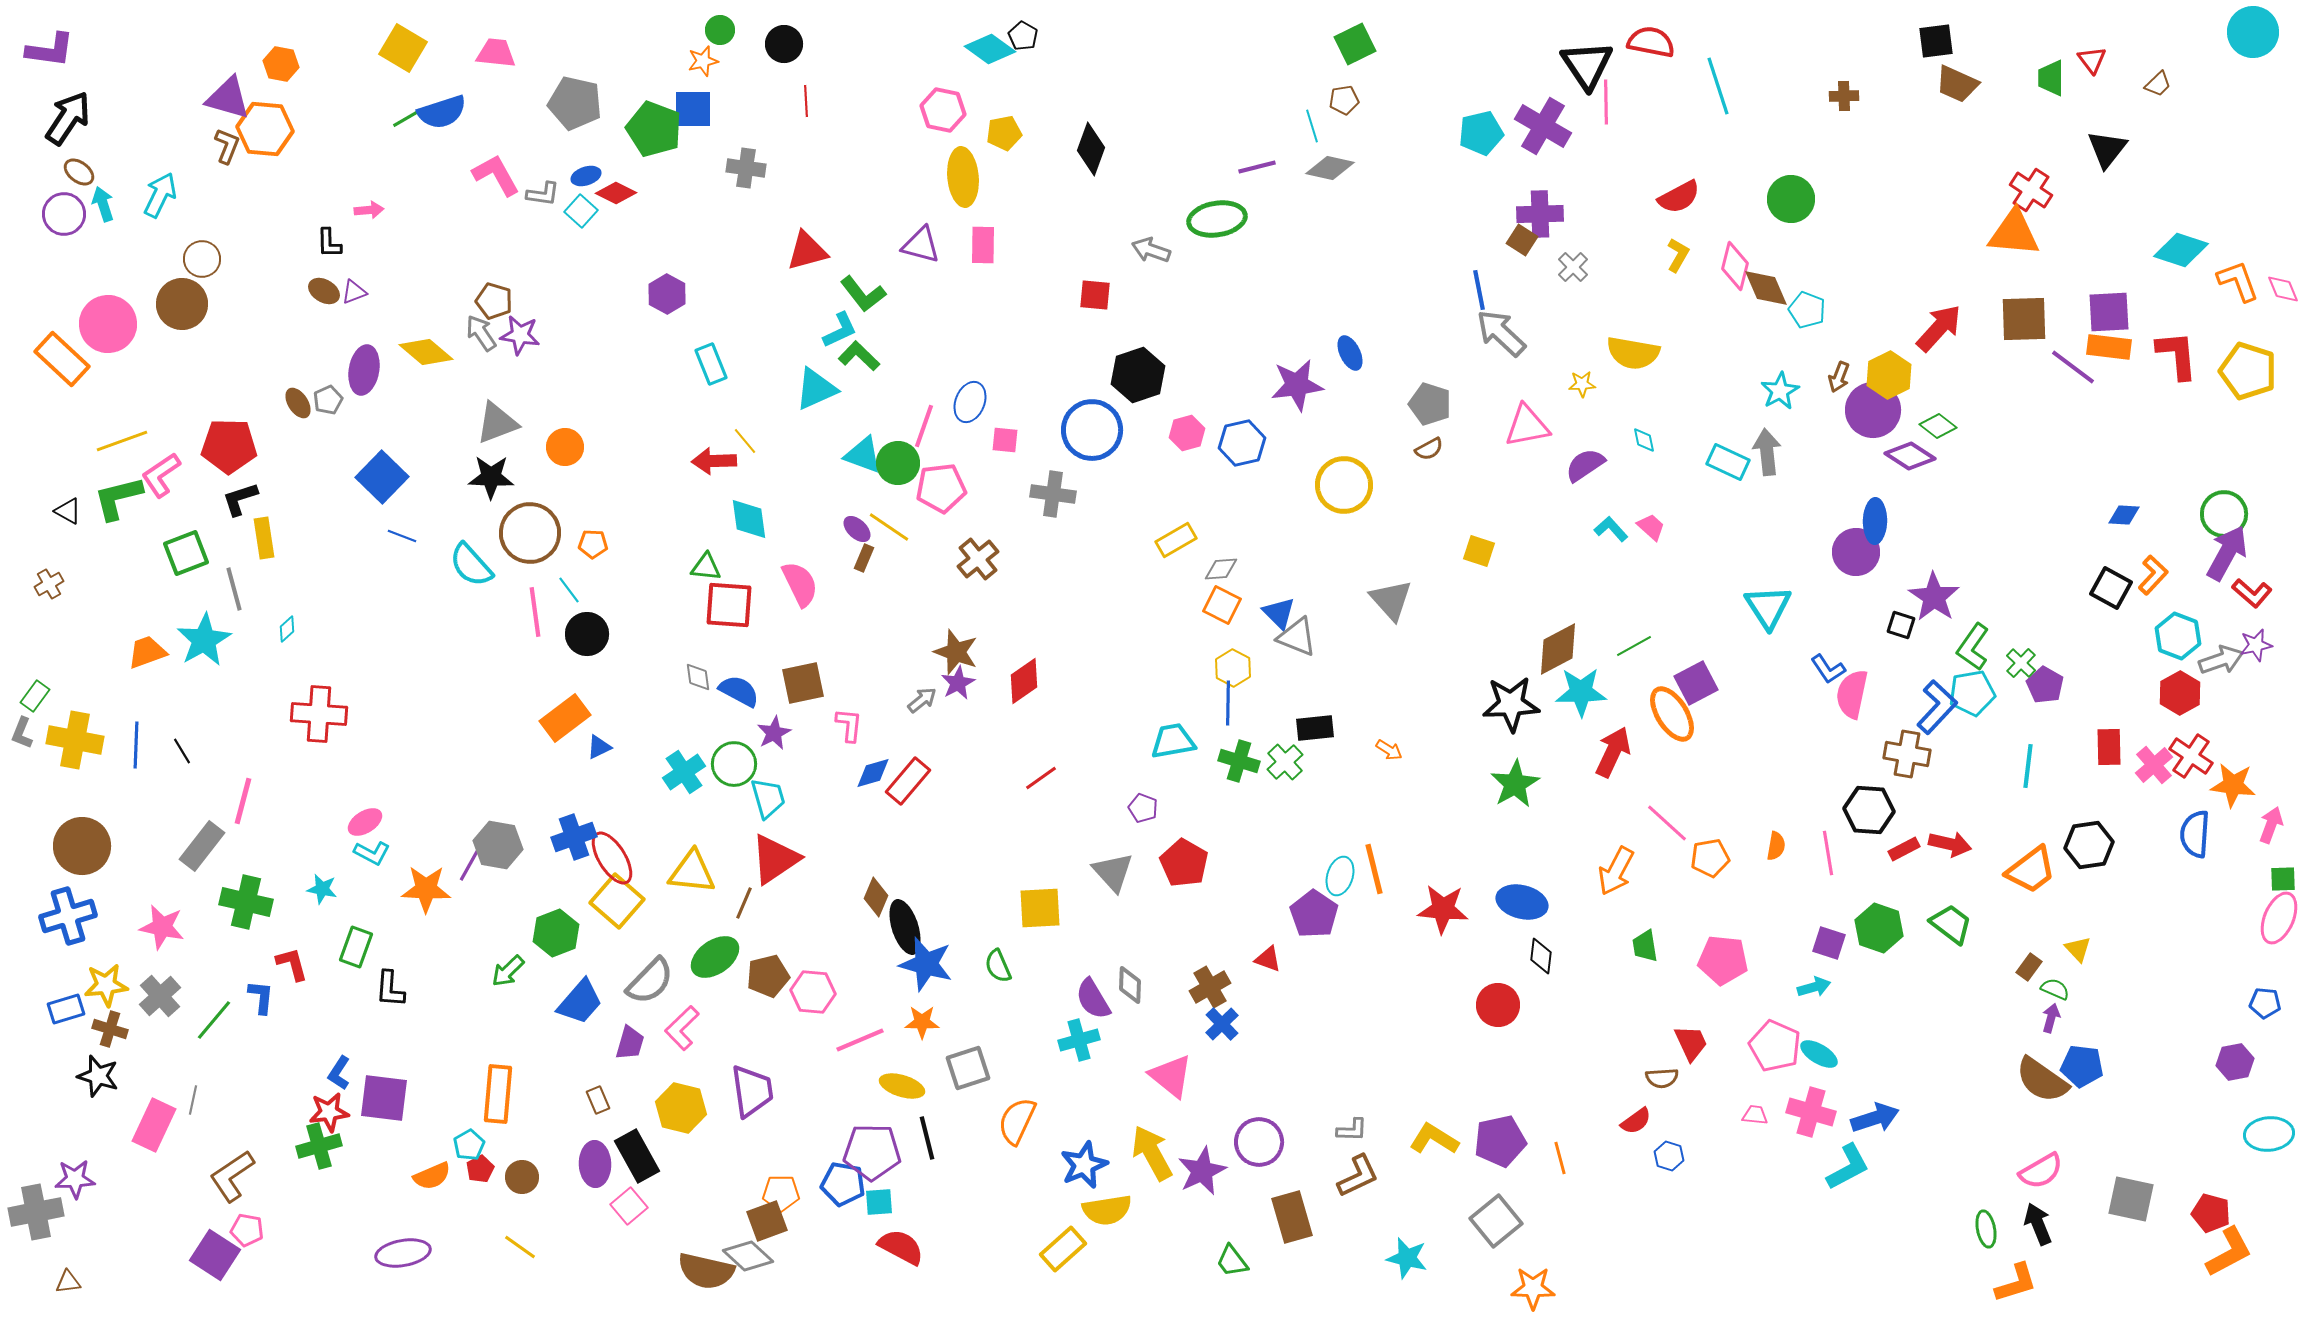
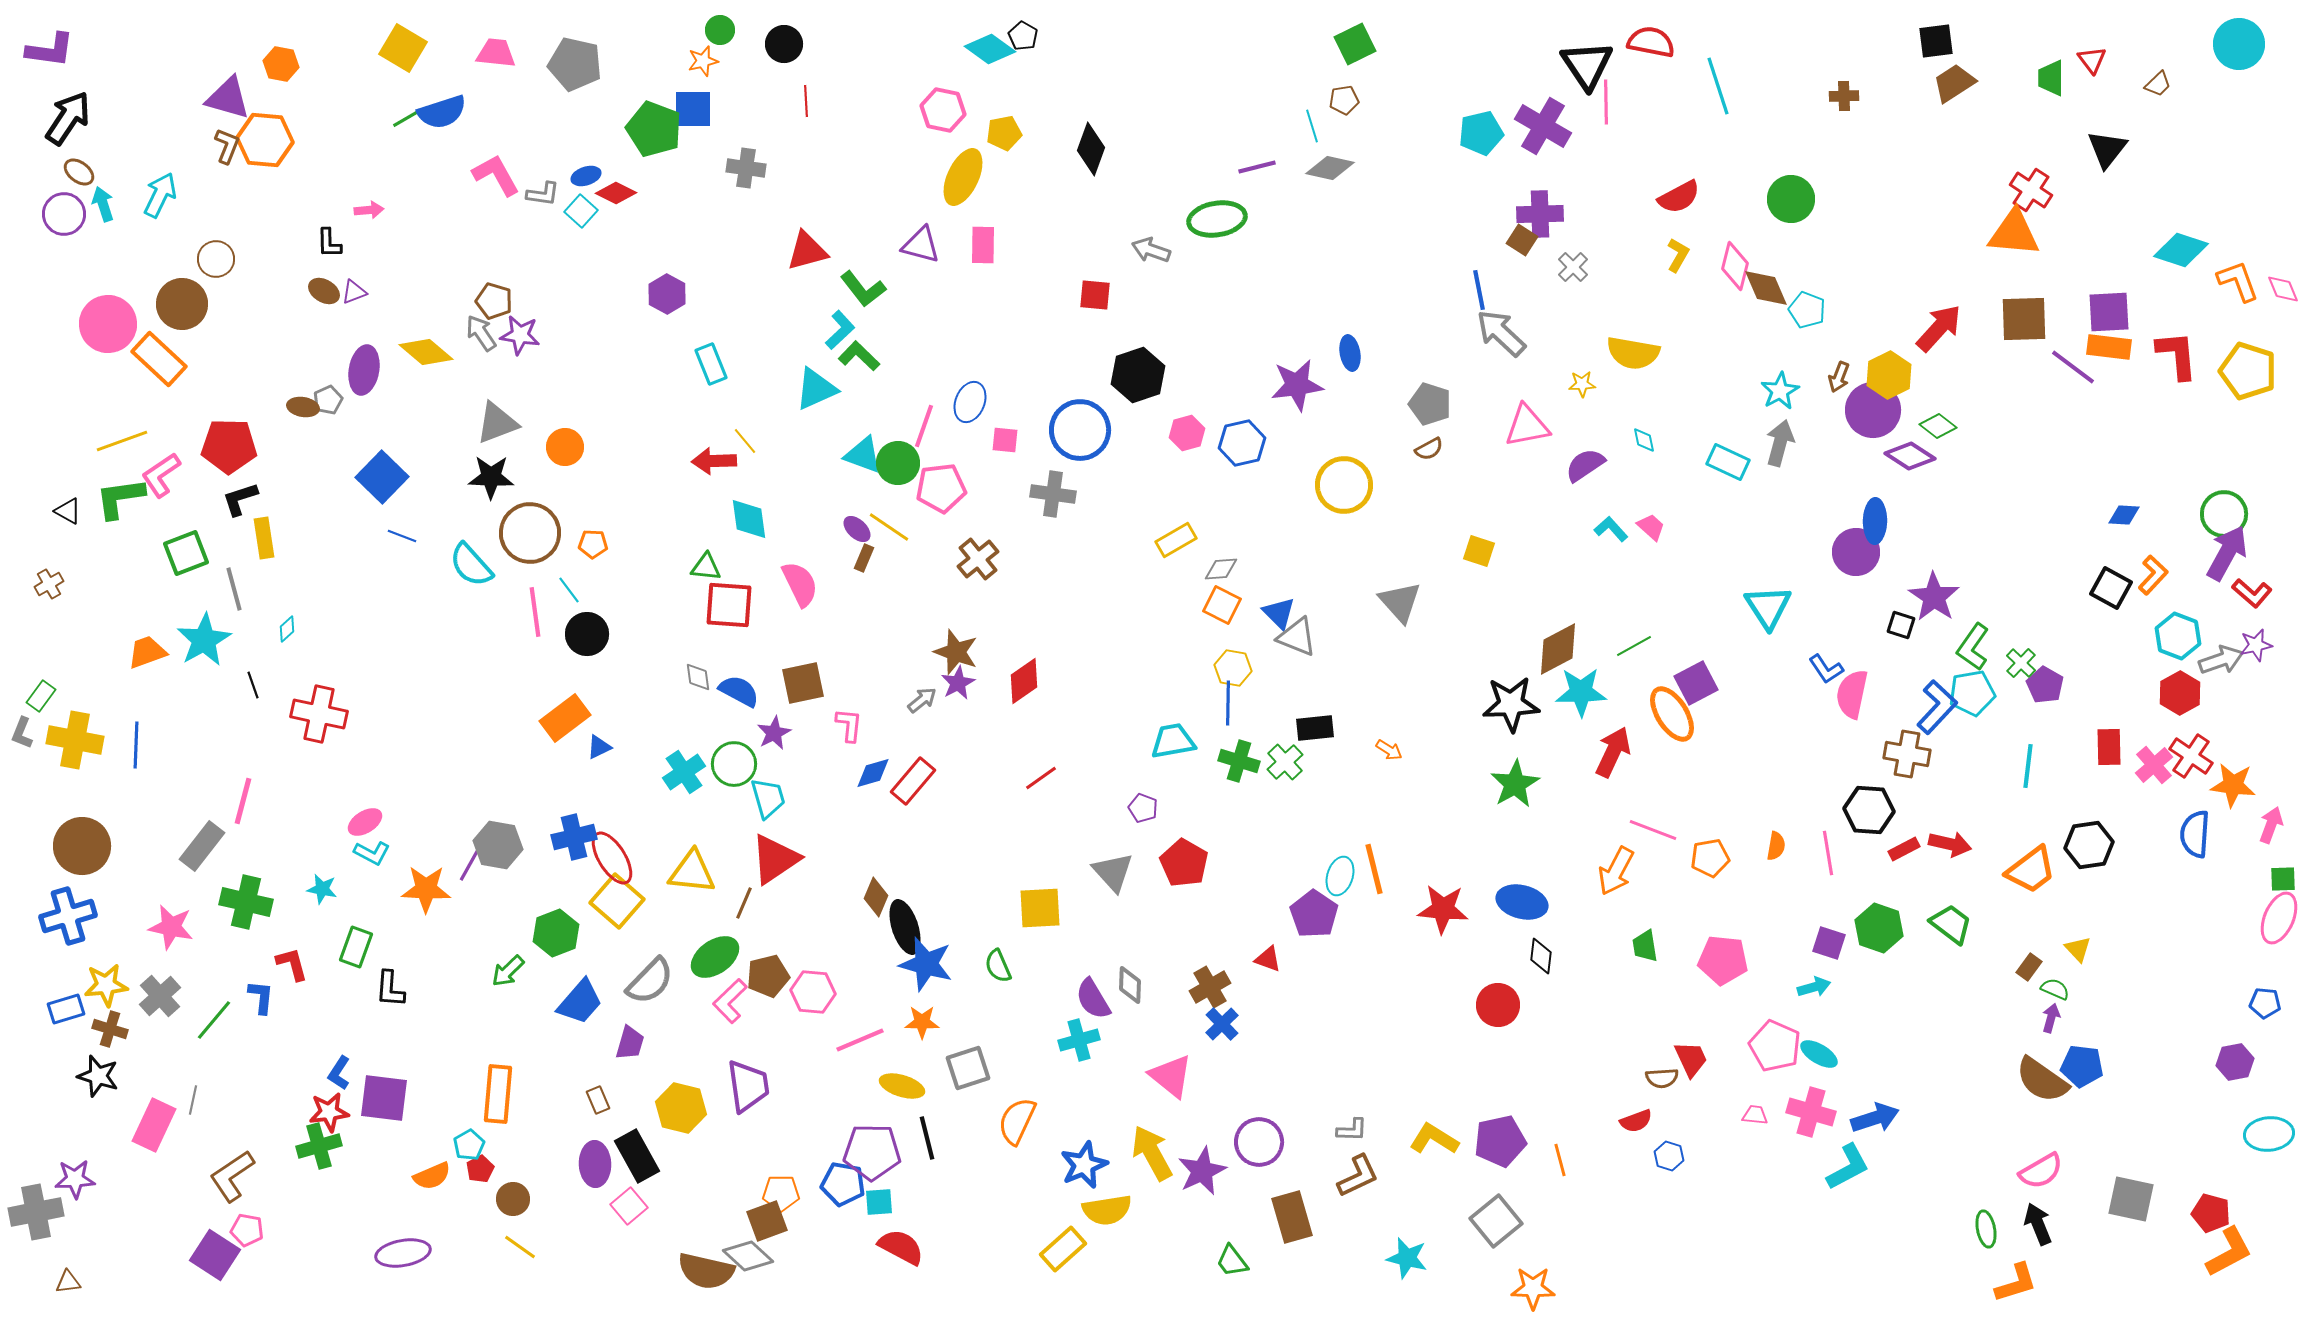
cyan circle at (2253, 32): moved 14 px left, 12 px down
brown trapezoid at (1957, 84): moved 3 px left, 1 px up; rotated 123 degrees clockwise
gray pentagon at (575, 103): moved 39 px up
orange hexagon at (265, 129): moved 11 px down
yellow ellipse at (963, 177): rotated 30 degrees clockwise
brown circle at (202, 259): moved 14 px right
green L-shape at (863, 294): moved 5 px up
cyan L-shape at (840, 330): rotated 18 degrees counterclockwise
blue ellipse at (1350, 353): rotated 16 degrees clockwise
orange rectangle at (62, 359): moved 97 px right
brown ellipse at (298, 403): moved 5 px right, 4 px down; rotated 48 degrees counterclockwise
blue circle at (1092, 430): moved 12 px left
gray arrow at (1767, 452): moved 13 px right, 9 px up; rotated 21 degrees clockwise
green L-shape at (118, 498): moved 2 px right; rotated 6 degrees clockwise
gray triangle at (1391, 600): moved 9 px right, 2 px down
yellow hexagon at (1233, 668): rotated 18 degrees counterclockwise
blue L-shape at (1828, 669): moved 2 px left
green rectangle at (35, 696): moved 6 px right
red cross at (319, 714): rotated 8 degrees clockwise
black line at (182, 751): moved 71 px right, 66 px up; rotated 12 degrees clockwise
red rectangle at (908, 781): moved 5 px right
pink line at (1667, 823): moved 14 px left, 7 px down; rotated 21 degrees counterclockwise
blue cross at (574, 837): rotated 6 degrees clockwise
pink star at (162, 927): moved 9 px right
pink L-shape at (682, 1028): moved 48 px right, 27 px up
red trapezoid at (1691, 1043): moved 16 px down
purple trapezoid at (752, 1091): moved 4 px left, 5 px up
red semicircle at (1636, 1121): rotated 16 degrees clockwise
orange line at (1560, 1158): moved 2 px down
brown circle at (522, 1177): moved 9 px left, 22 px down
